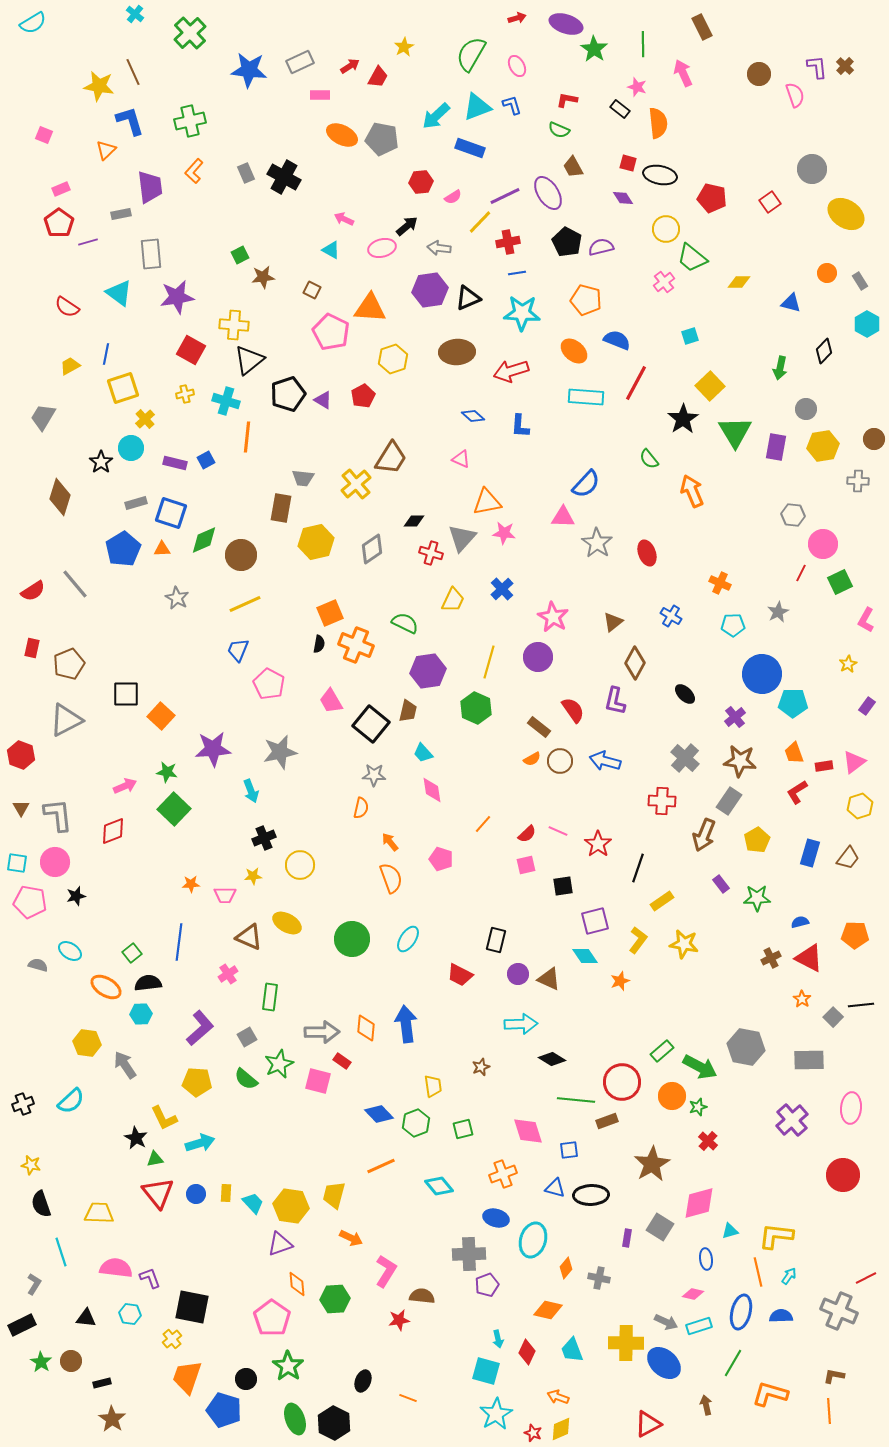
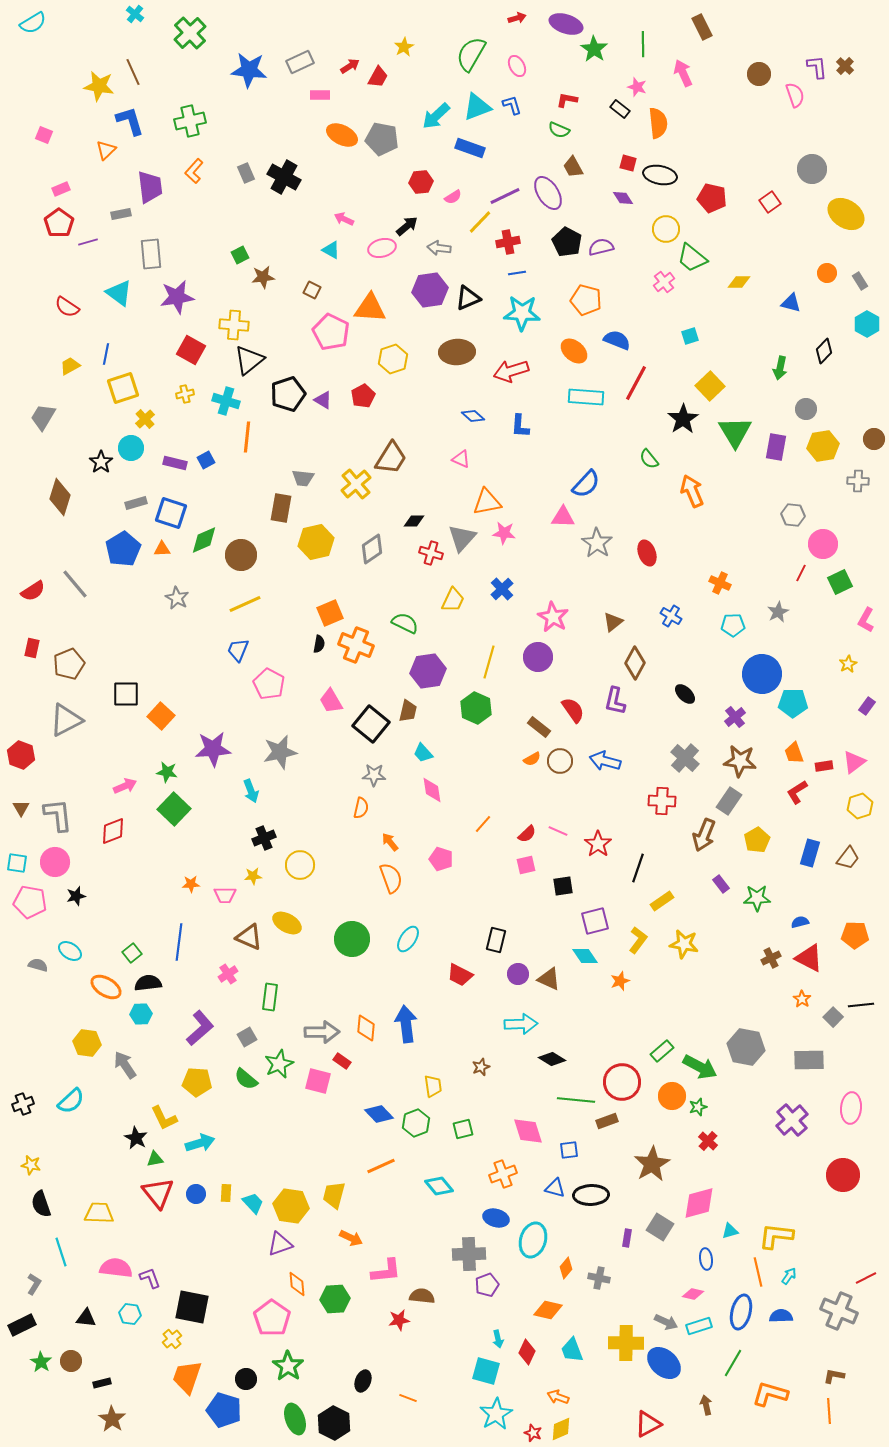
pink L-shape at (386, 1271): rotated 52 degrees clockwise
